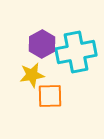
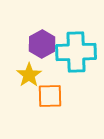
cyan cross: rotated 9 degrees clockwise
yellow star: moved 3 px left; rotated 25 degrees counterclockwise
